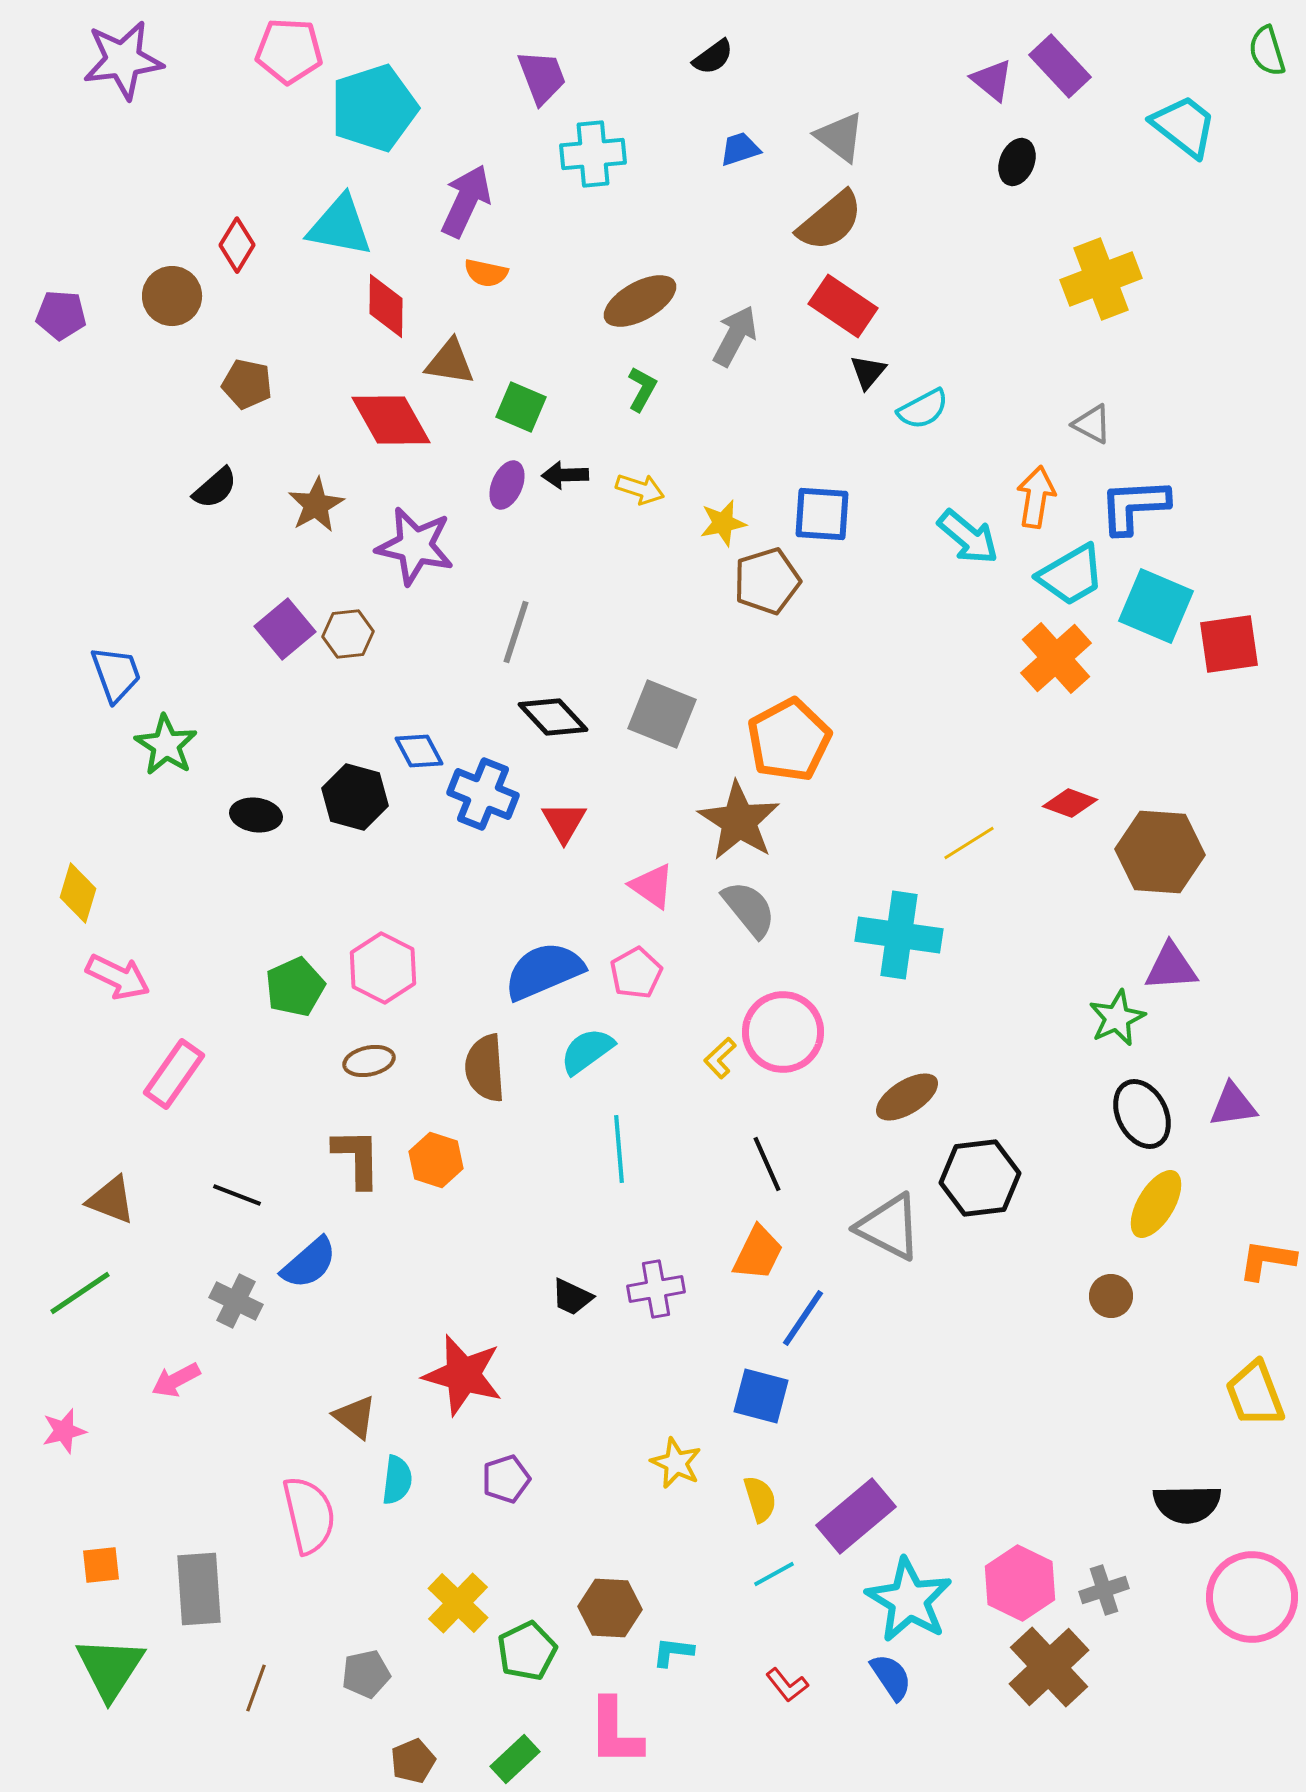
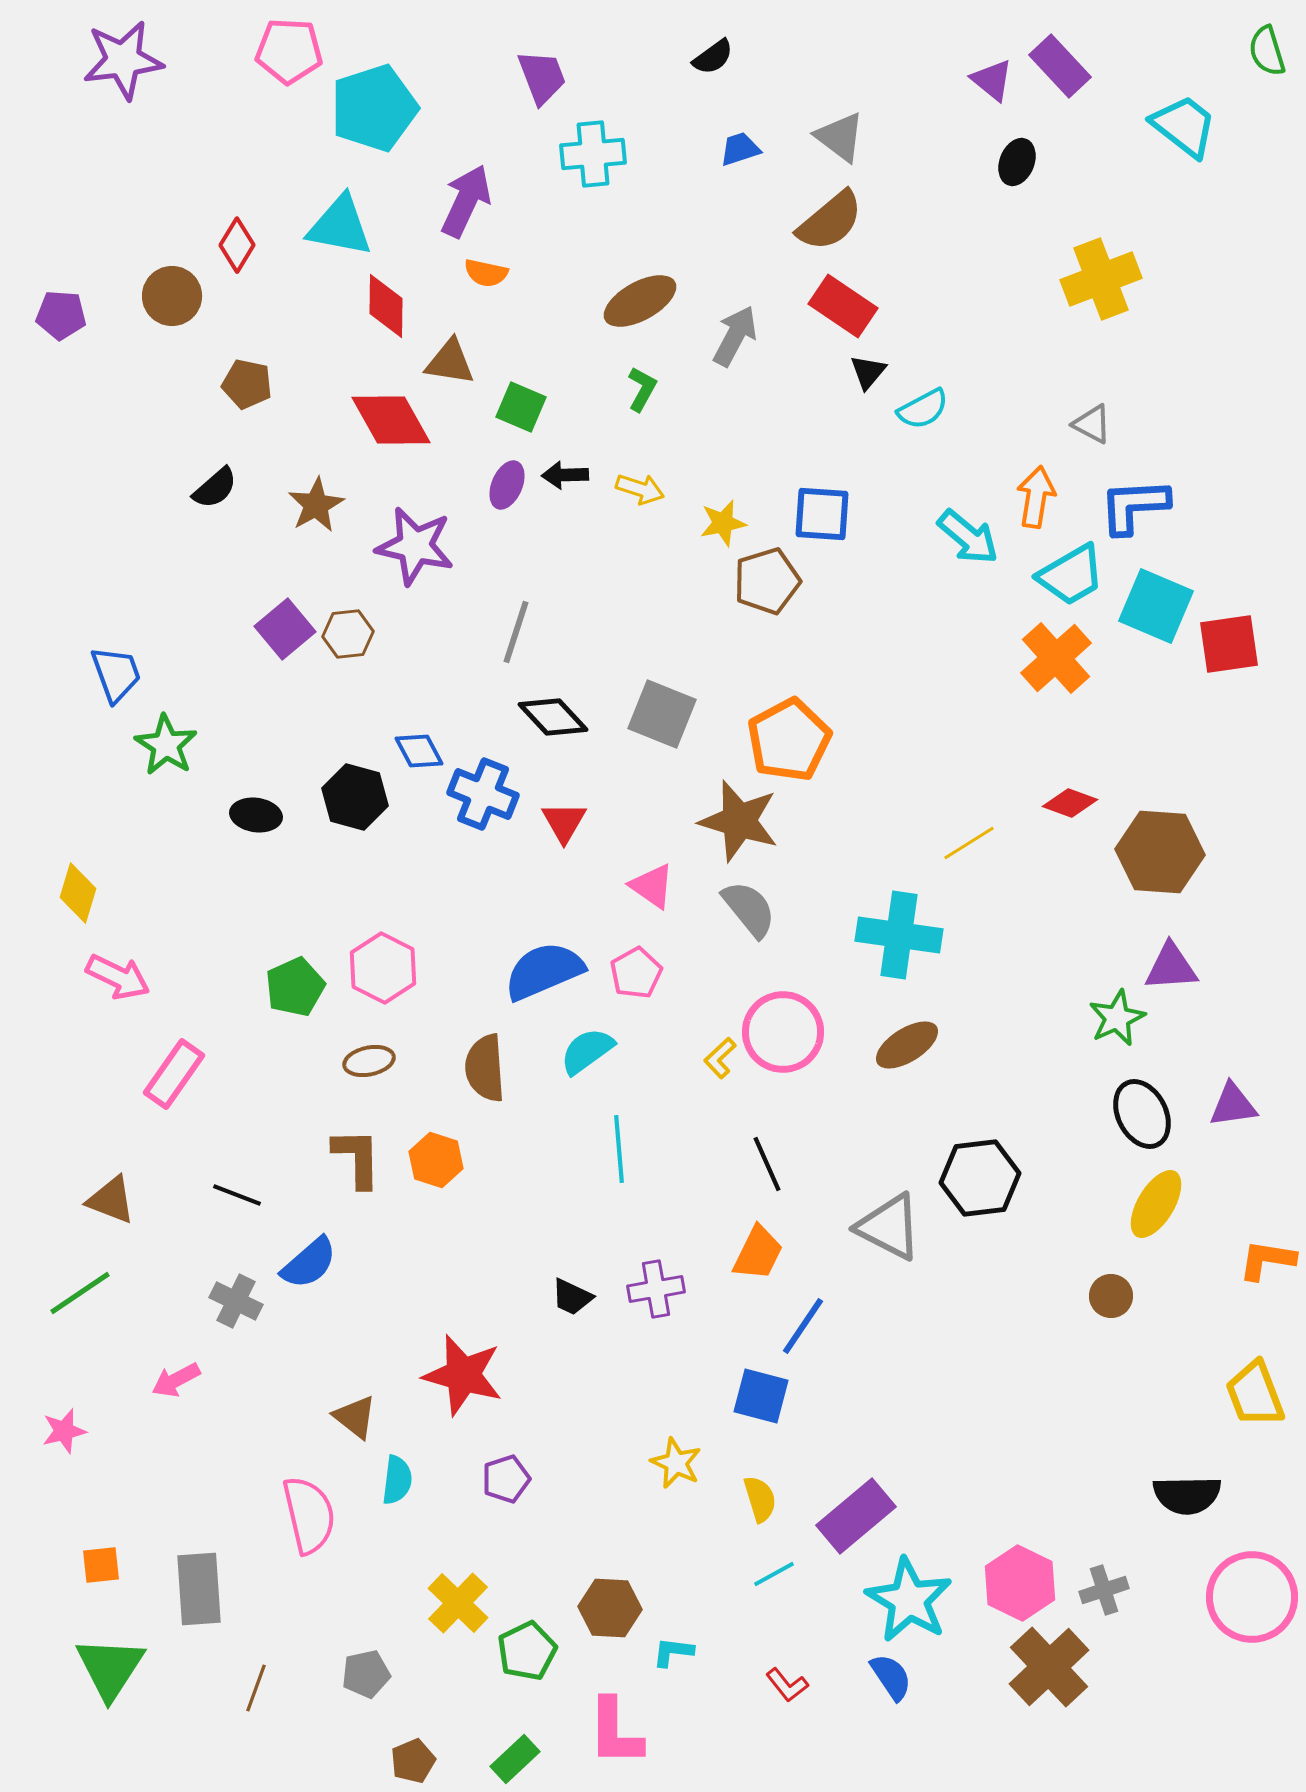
brown star at (739, 821): rotated 16 degrees counterclockwise
brown ellipse at (907, 1097): moved 52 px up
blue line at (803, 1318): moved 8 px down
black semicircle at (1187, 1504): moved 9 px up
